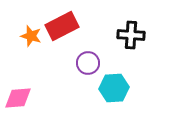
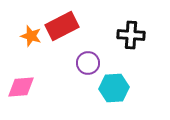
pink diamond: moved 3 px right, 11 px up
